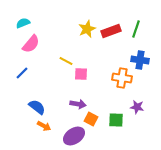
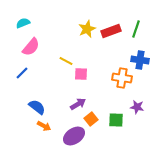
pink semicircle: moved 3 px down
purple arrow: rotated 42 degrees counterclockwise
orange square: rotated 24 degrees clockwise
